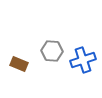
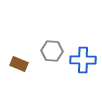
blue cross: rotated 20 degrees clockwise
